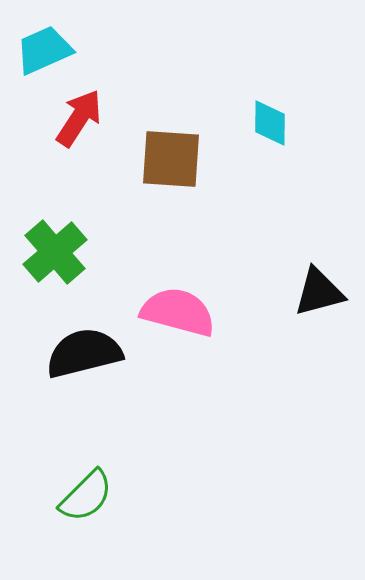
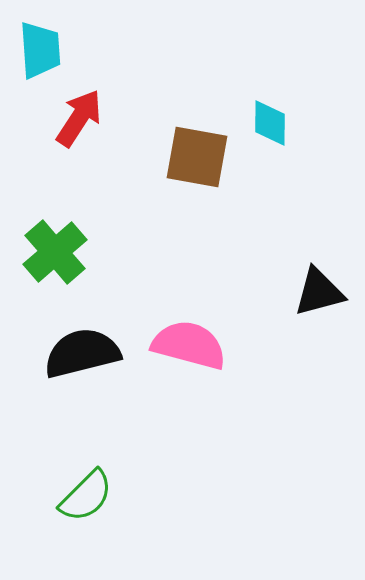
cyan trapezoid: moved 4 px left; rotated 110 degrees clockwise
brown square: moved 26 px right, 2 px up; rotated 6 degrees clockwise
pink semicircle: moved 11 px right, 33 px down
black semicircle: moved 2 px left
